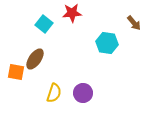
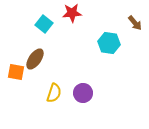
brown arrow: moved 1 px right
cyan hexagon: moved 2 px right
